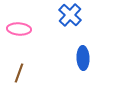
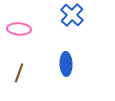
blue cross: moved 2 px right
blue ellipse: moved 17 px left, 6 px down
